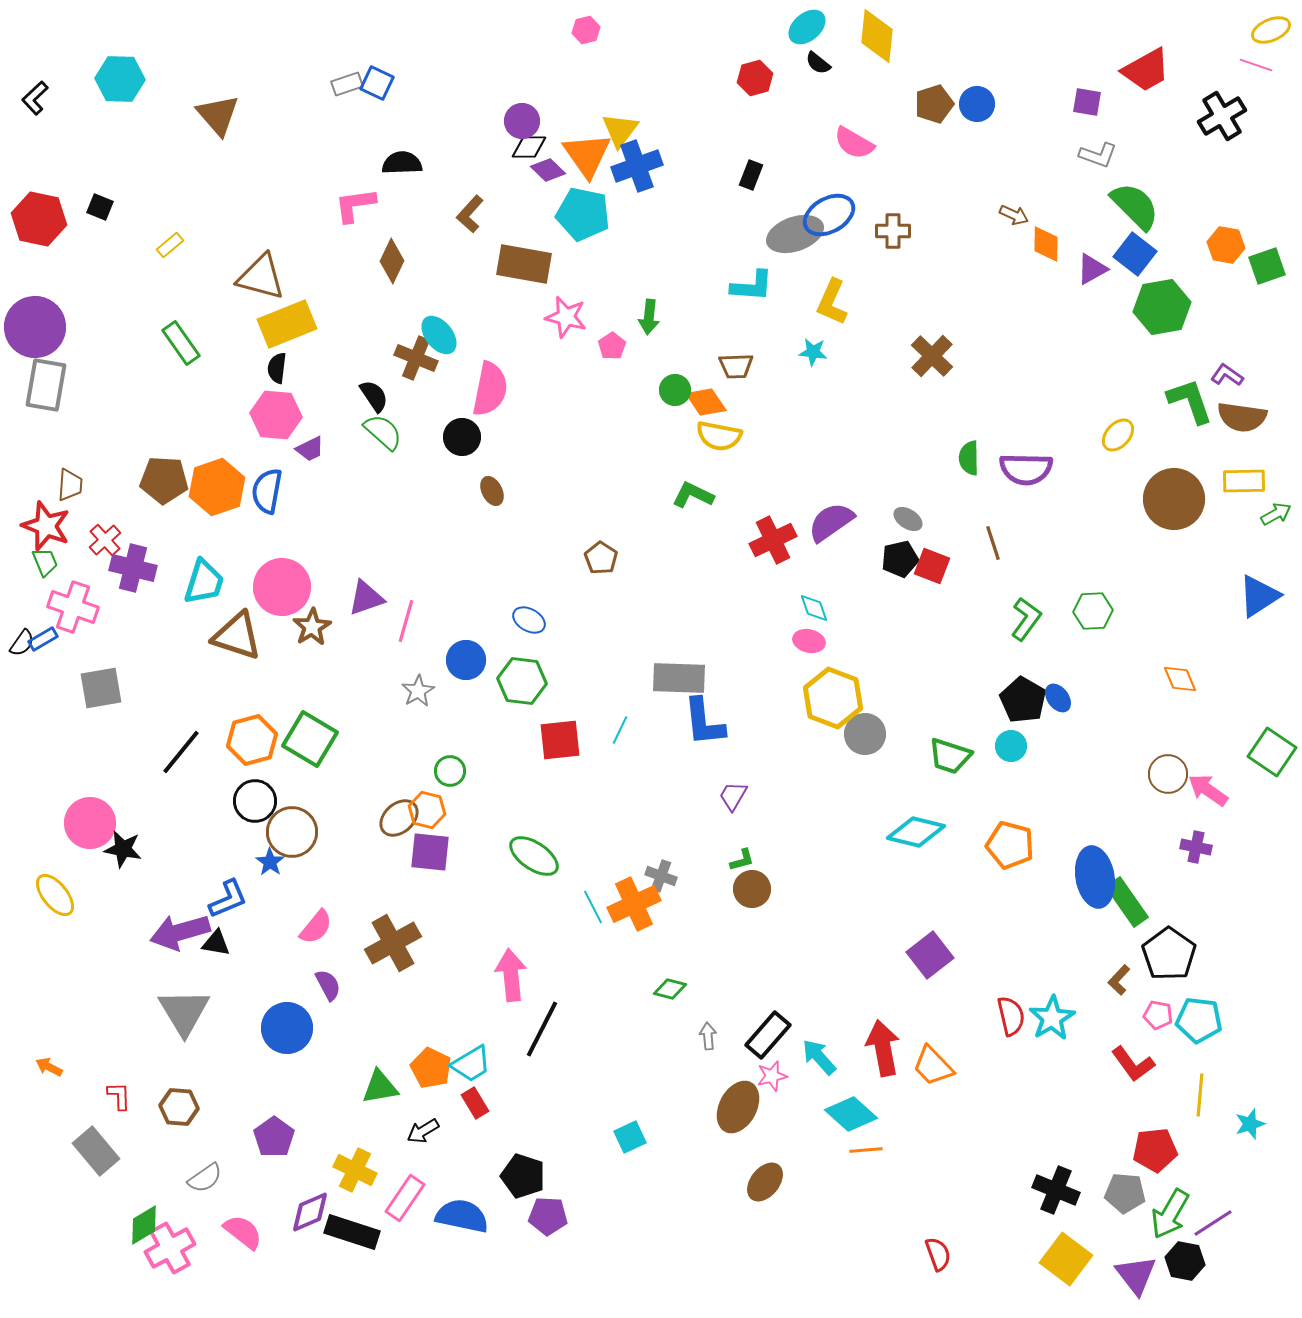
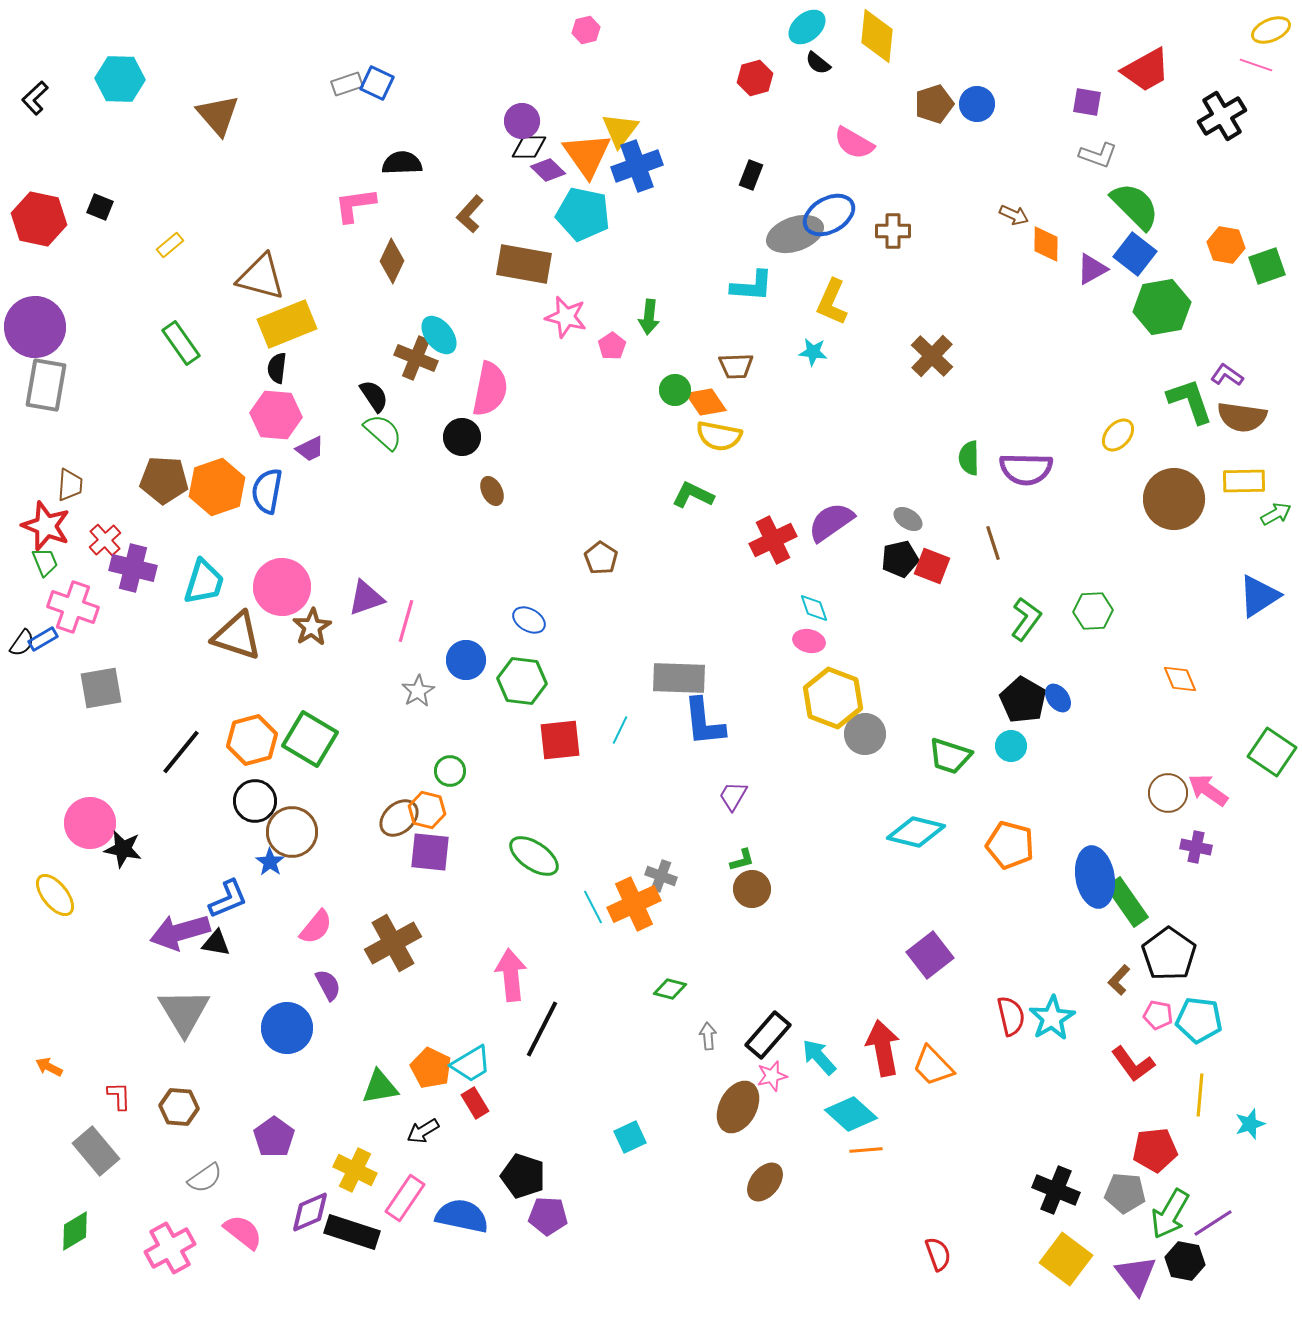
brown circle at (1168, 774): moved 19 px down
green diamond at (144, 1225): moved 69 px left, 6 px down
